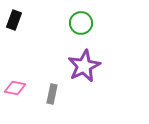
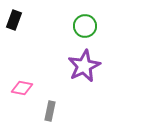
green circle: moved 4 px right, 3 px down
pink diamond: moved 7 px right
gray rectangle: moved 2 px left, 17 px down
